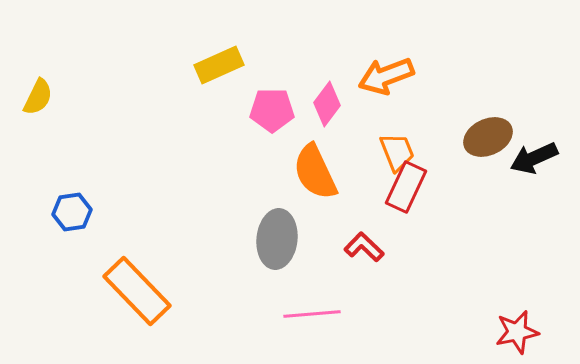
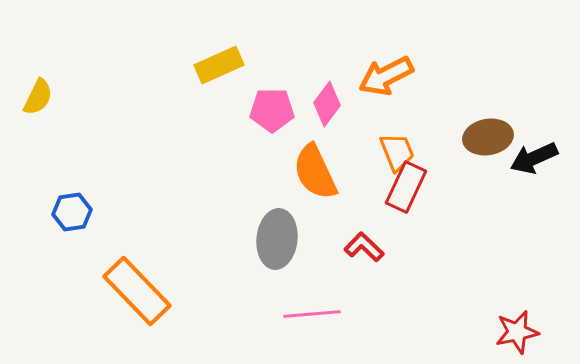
orange arrow: rotated 6 degrees counterclockwise
brown ellipse: rotated 15 degrees clockwise
